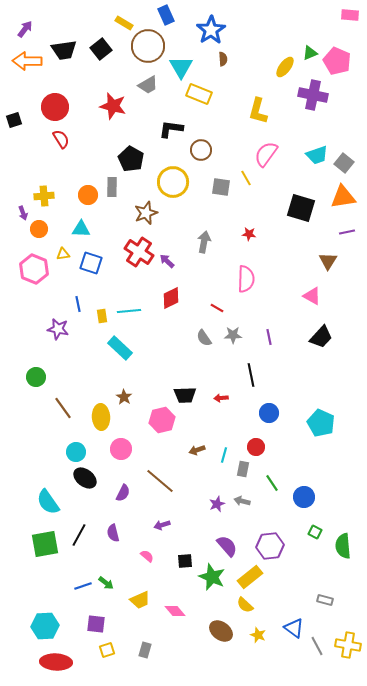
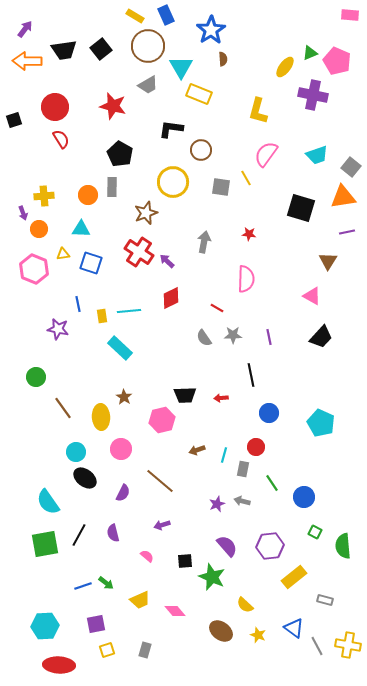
yellow rectangle at (124, 23): moved 11 px right, 7 px up
black pentagon at (131, 159): moved 11 px left, 5 px up
gray square at (344, 163): moved 7 px right, 4 px down
yellow rectangle at (250, 577): moved 44 px right
purple square at (96, 624): rotated 18 degrees counterclockwise
red ellipse at (56, 662): moved 3 px right, 3 px down
